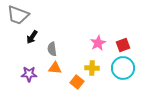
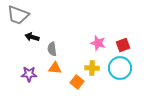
black arrow: rotated 72 degrees clockwise
pink star: rotated 28 degrees counterclockwise
cyan circle: moved 3 px left
